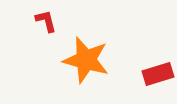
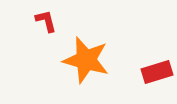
red rectangle: moved 1 px left, 2 px up
